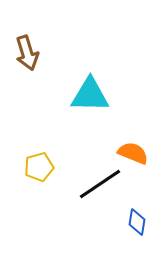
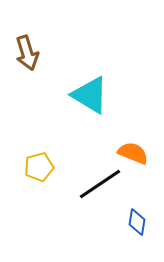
cyan triangle: rotated 30 degrees clockwise
